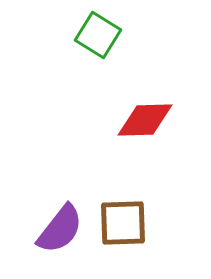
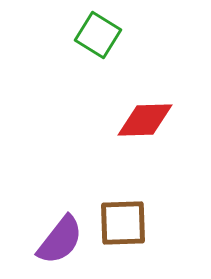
purple semicircle: moved 11 px down
